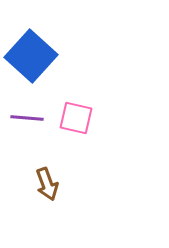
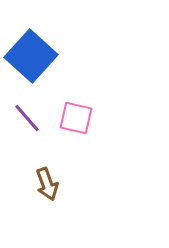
purple line: rotated 44 degrees clockwise
